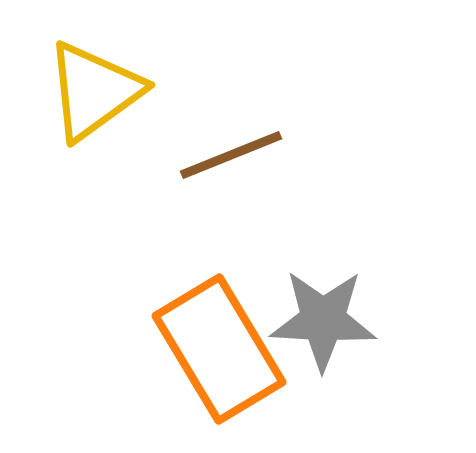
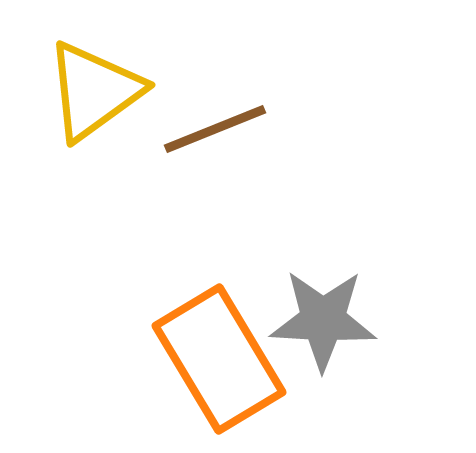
brown line: moved 16 px left, 26 px up
orange rectangle: moved 10 px down
